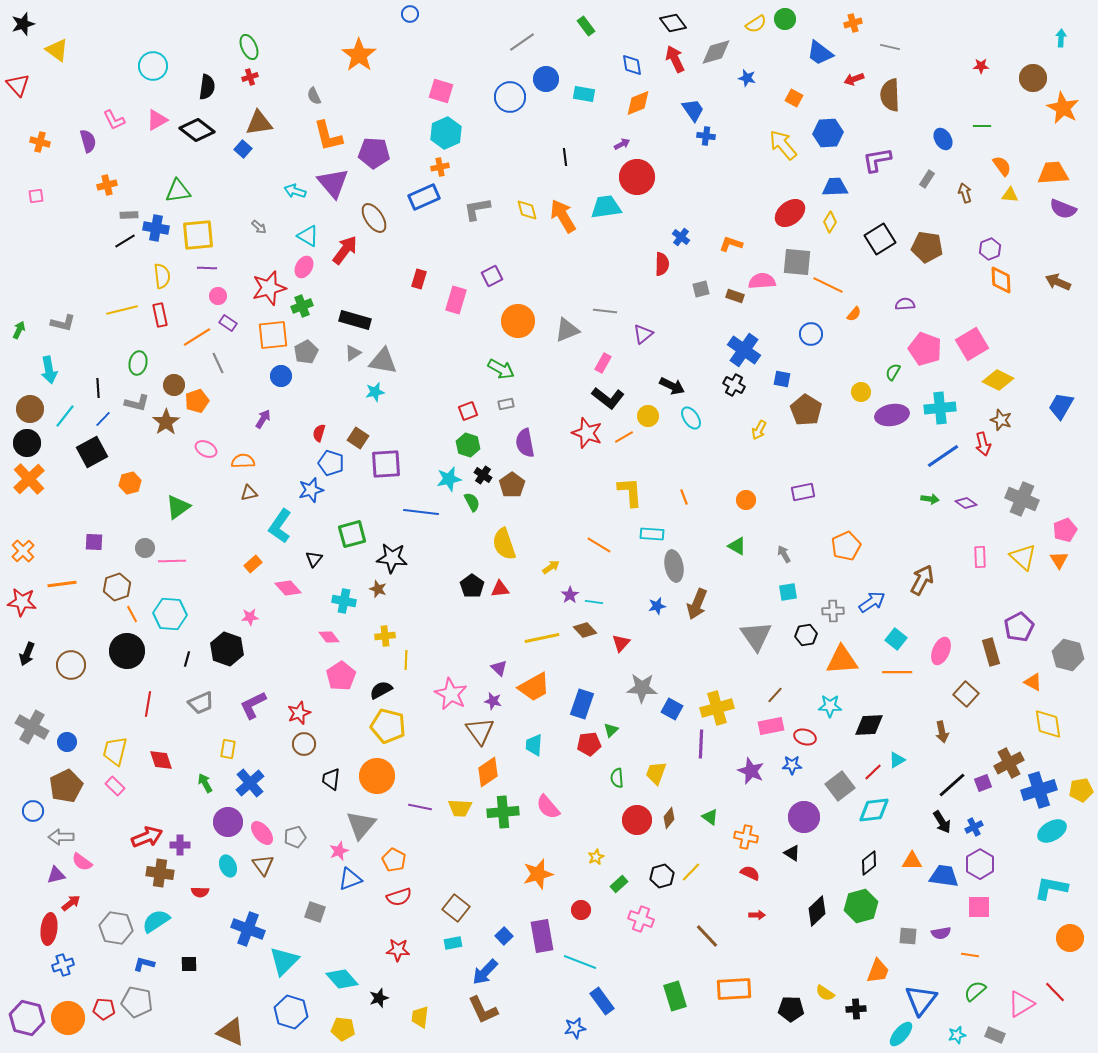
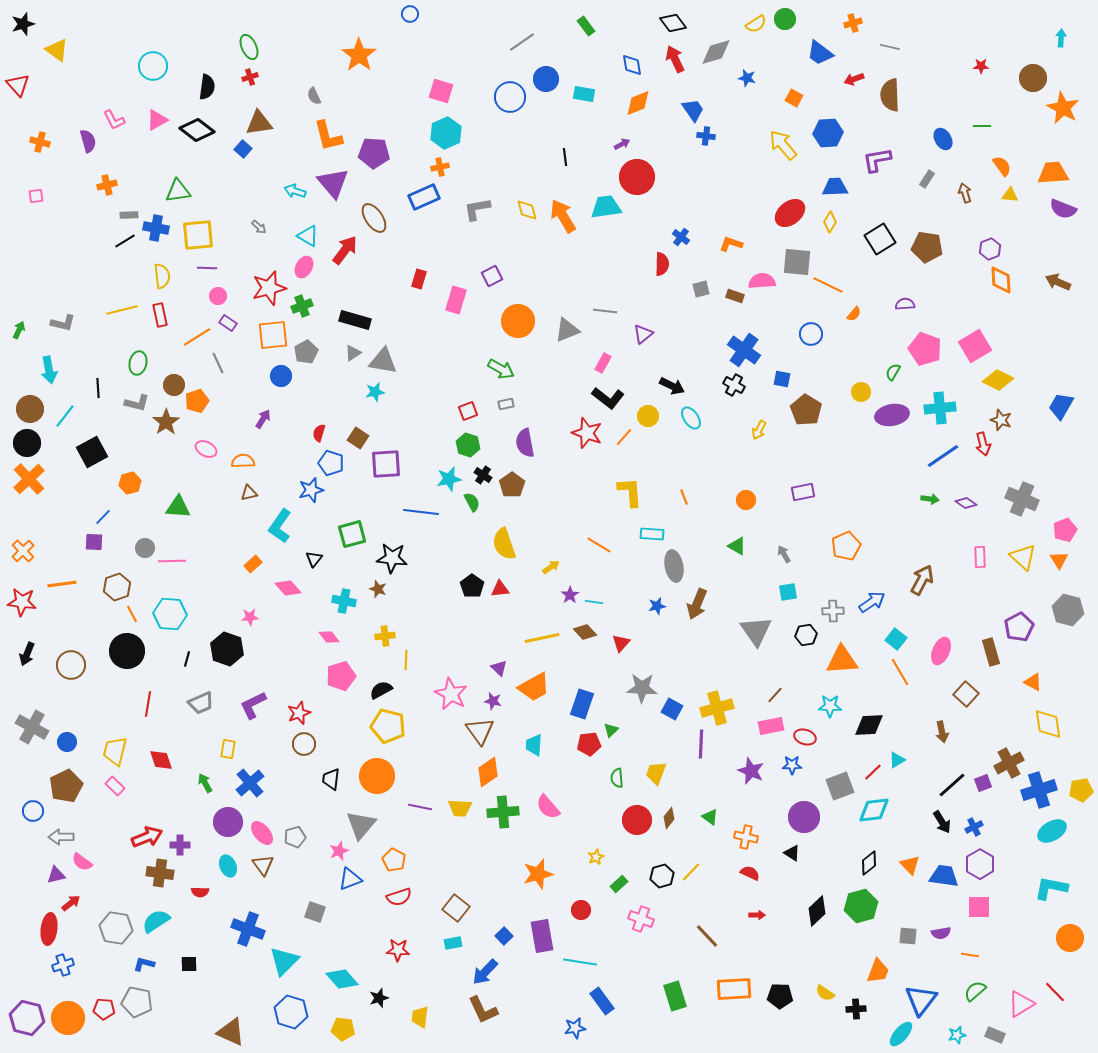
pink square at (972, 344): moved 3 px right, 2 px down
blue line at (103, 419): moved 98 px down
orange line at (624, 437): rotated 18 degrees counterclockwise
green triangle at (178, 507): rotated 40 degrees clockwise
brown diamond at (585, 630): moved 2 px down
gray triangle at (756, 636): moved 5 px up
gray hexagon at (1068, 655): moved 45 px up
orange line at (897, 672): moved 3 px right; rotated 60 degrees clockwise
pink pentagon at (341, 676): rotated 16 degrees clockwise
gray square at (840, 786): rotated 16 degrees clockwise
orange triangle at (912, 861): moved 2 px left, 4 px down; rotated 45 degrees clockwise
cyan line at (580, 962): rotated 12 degrees counterclockwise
black pentagon at (791, 1009): moved 11 px left, 13 px up
